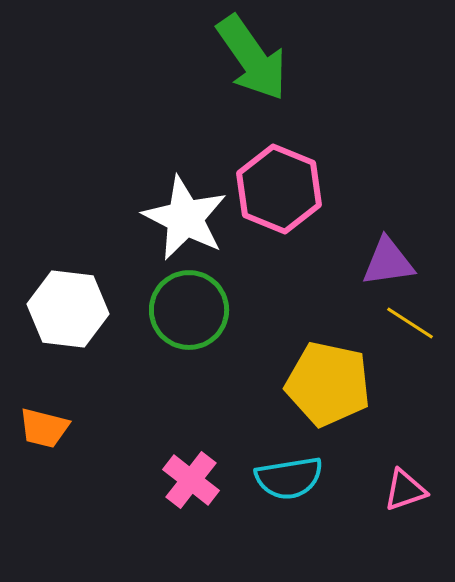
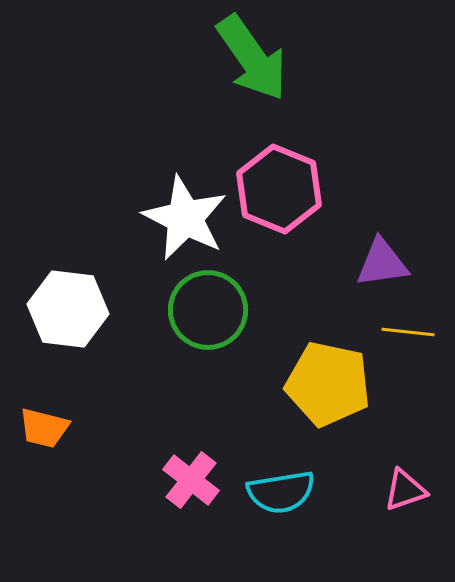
purple triangle: moved 6 px left, 1 px down
green circle: moved 19 px right
yellow line: moved 2 px left, 9 px down; rotated 27 degrees counterclockwise
cyan semicircle: moved 8 px left, 14 px down
